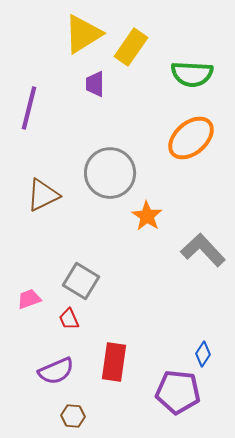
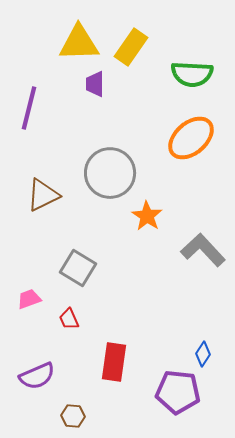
yellow triangle: moved 4 px left, 9 px down; rotated 30 degrees clockwise
gray square: moved 3 px left, 13 px up
purple semicircle: moved 19 px left, 5 px down
